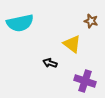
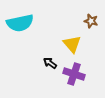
yellow triangle: rotated 12 degrees clockwise
black arrow: rotated 16 degrees clockwise
purple cross: moved 11 px left, 7 px up
